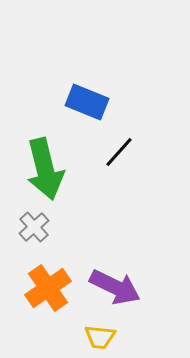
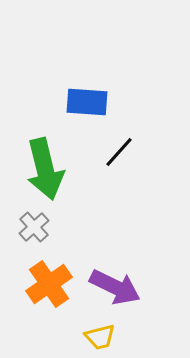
blue rectangle: rotated 18 degrees counterclockwise
orange cross: moved 1 px right, 4 px up
yellow trapezoid: rotated 20 degrees counterclockwise
